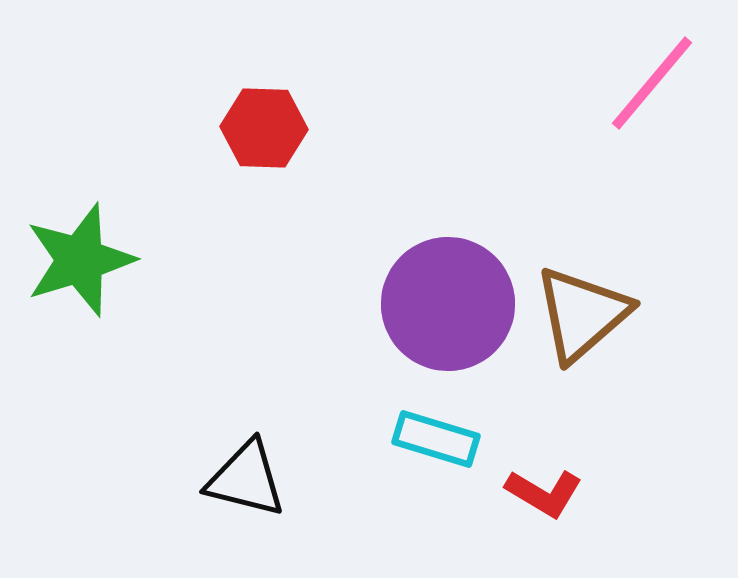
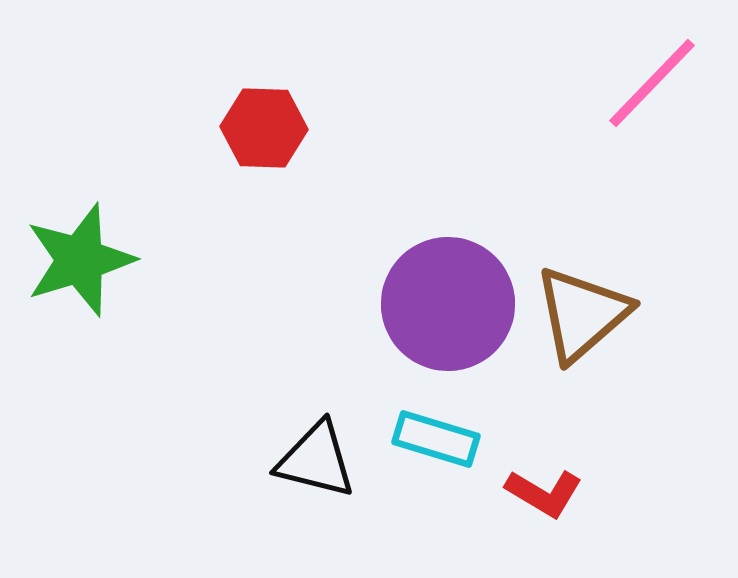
pink line: rotated 4 degrees clockwise
black triangle: moved 70 px right, 19 px up
